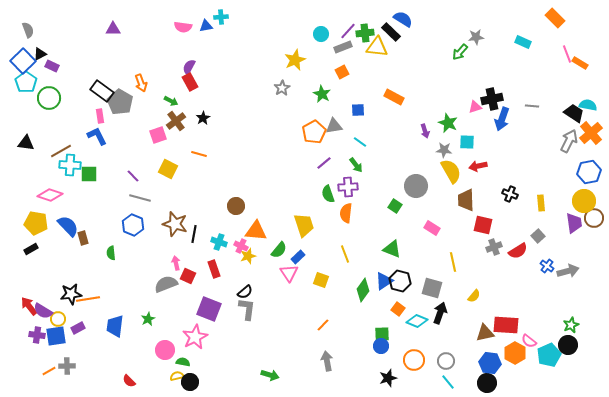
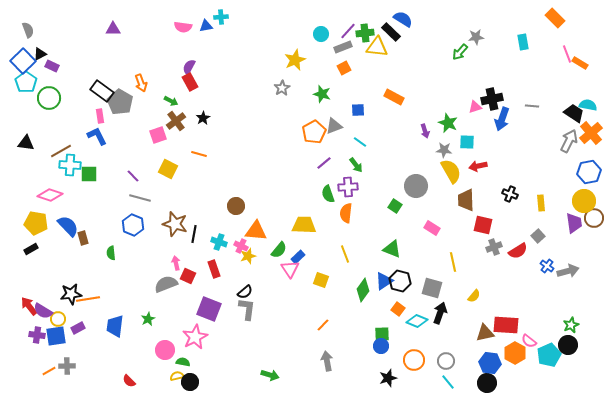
cyan rectangle at (523, 42): rotated 56 degrees clockwise
orange square at (342, 72): moved 2 px right, 4 px up
green star at (322, 94): rotated 12 degrees counterclockwise
gray triangle at (334, 126): rotated 12 degrees counterclockwise
yellow trapezoid at (304, 225): rotated 70 degrees counterclockwise
pink triangle at (289, 273): moved 1 px right, 4 px up
